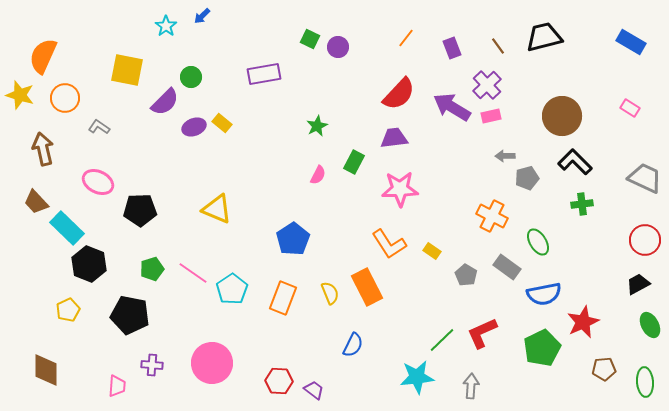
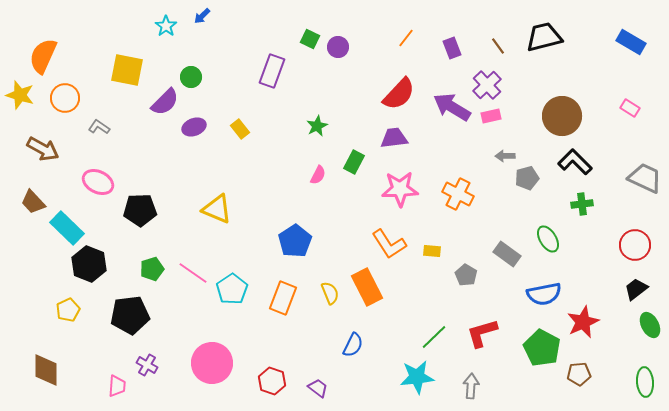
purple rectangle at (264, 74): moved 8 px right, 3 px up; rotated 60 degrees counterclockwise
yellow rectangle at (222, 123): moved 18 px right, 6 px down; rotated 12 degrees clockwise
brown arrow at (43, 149): rotated 132 degrees clockwise
brown trapezoid at (36, 202): moved 3 px left
orange cross at (492, 216): moved 34 px left, 22 px up
blue pentagon at (293, 239): moved 2 px right, 2 px down
red circle at (645, 240): moved 10 px left, 5 px down
green ellipse at (538, 242): moved 10 px right, 3 px up
yellow rectangle at (432, 251): rotated 30 degrees counterclockwise
gray rectangle at (507, 267): moved 13 px up
black trapezoid at (638, 284): moved 2 px left, 5 px down; rotated 10 degrees counterclockwise
black pentagon at (130, 315): rotated 18 degrees counterclockwise
red L-shape at (482, 333): rotated 8 degrees clockwise
green line at (442, 340): moved 8 px left, 3 px up
green pentagon at (542, 348): rotated 18 degrees counterclockwise
purple cross at (152, 365): moved 5 px left; rotated 25 degrees clockwise
brown pentagon at (604, 369): moved 25 px left, 5 px down
red hexagon at (279, 381): moved 7 px left; rotated 16 degrees clockwise
purple trapezoid at (314, 390): moved 4 px right, 2 px up
